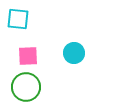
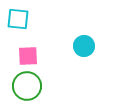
cyan circle: moved 10 px right, 7 px up
green circle: moved 1 px right, 1 px up
